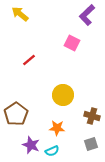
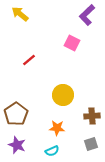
brown cross: rotated 21 degrees counterclockwise
purple star: moved 14 px left
